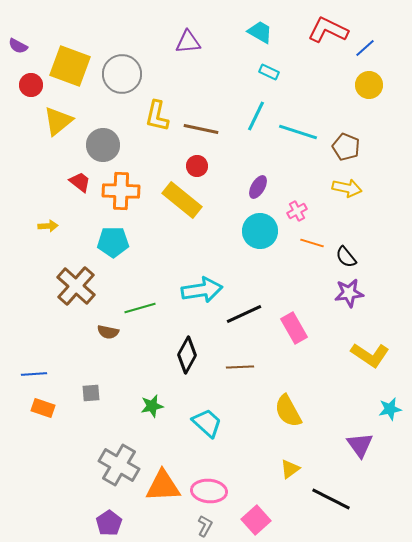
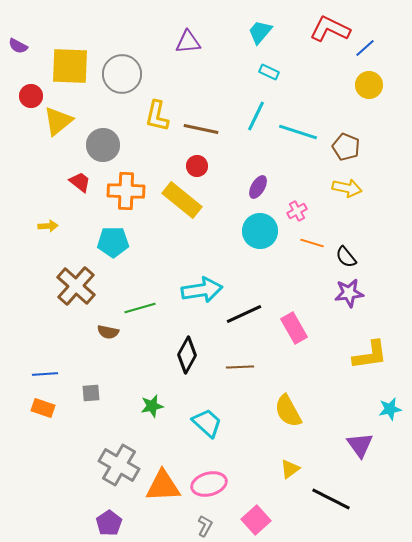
red L-shape at (328, 30): moved 2 px right, 1 px up
cyan trapezoid at (260, 32): rotated 80 degrees counterclockwise
yellow square at (70, 66): rotated 18 degrees counterclockwise
red circle at (31, 85): moved 11 px down
orange cross at (121, 191): moved 5 px right
yellow L-shape at (370, 355): rotated 42 degrees counterclockwise
blue line at (34, 374): moved 11 px right
pink ellipse at (209, 491): moved 7 px up; rotated 20 degrees counterclockwise
